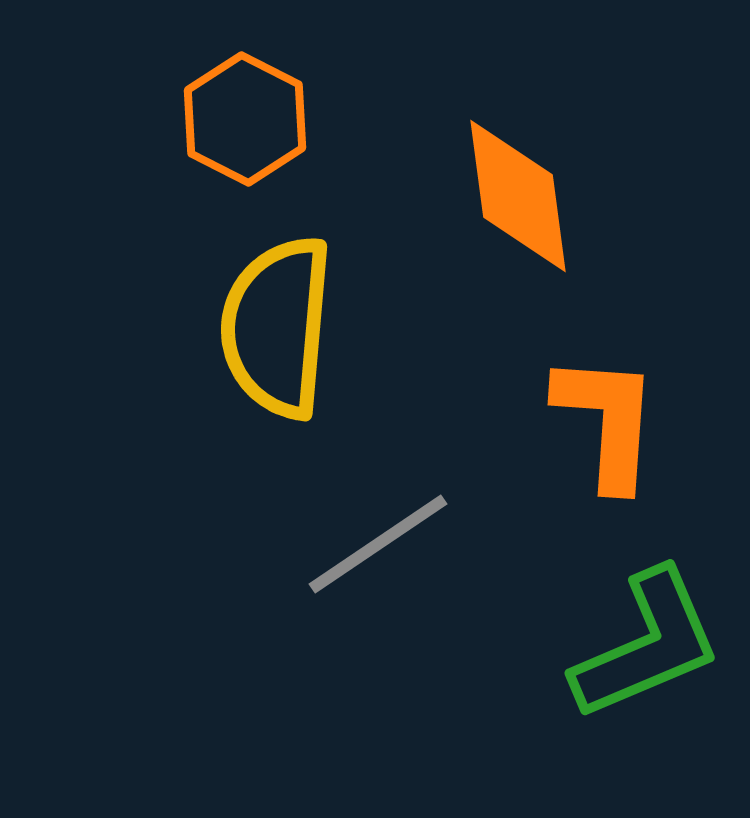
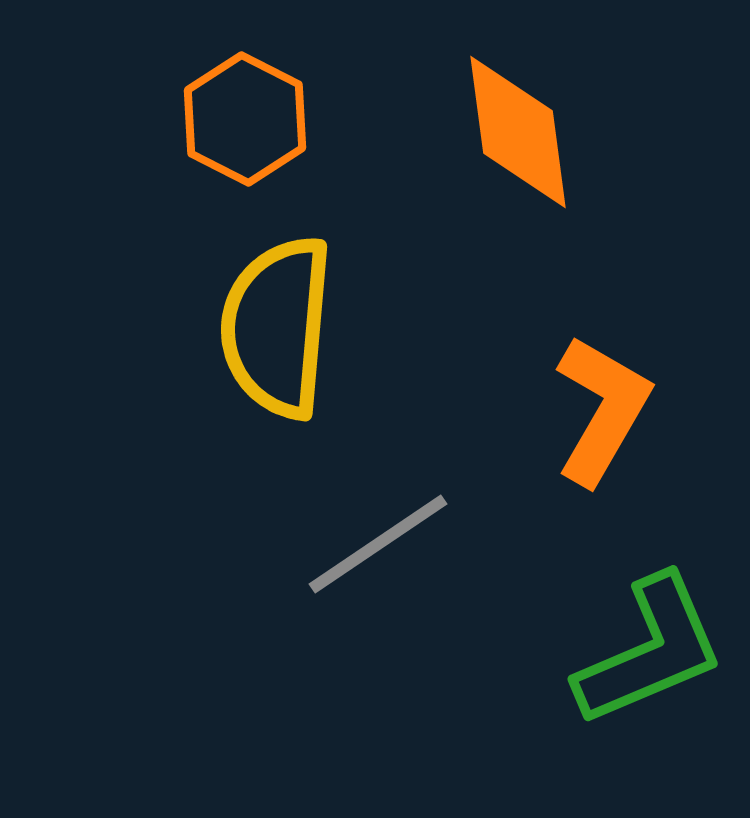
orange diamond: moved 64 px up
orange L-shape: moved 5 px left, 11 px up; rotated 26 degrees clockwise
green L-shape: moved 3 px right, 6 px down
